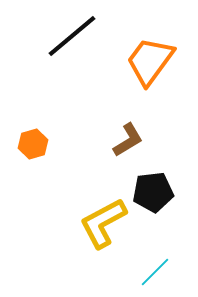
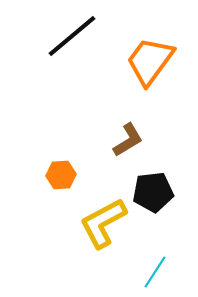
orange hexagon: moved 28 px right, 31 px down; rotated 12 degrees clockwise
cyan line: rotated 12 degrees counterclockwise
